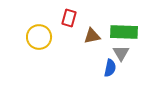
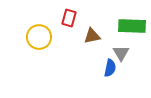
green rectangle: moved 8 px right, 6 px up
